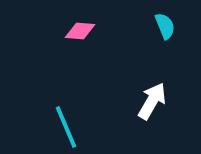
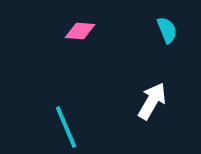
cyan semicircle: moved 2 px right, 4 px down
